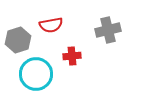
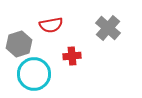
gray cross: moved 2 px up; rotated 35 degrees counterclockwise
gray hexagon: moved 1 px right, 4 px down
cyan circle: moved 2 px left
